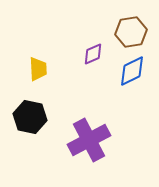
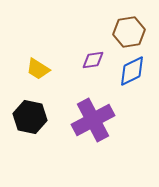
brown hexagon: moved 2 px left
purple diamond: moved 6 px down; rotated 15 degrees clockwise
yellow trapezoid: rotated 125 degrees clockwise
purple cross: moved 4 px right, 20 px up
